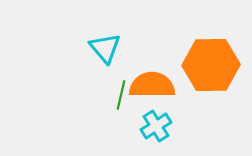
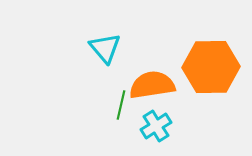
orange hexagon: moved 2 px down
orange semicircle: rotated 9 degrees counterclockwise
green line: moved 10 px down
